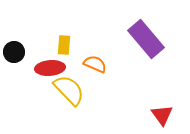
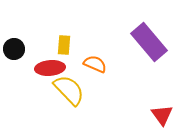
purple rectangle: moved 3 px right, 3 px down
black circle: moved 3 px up
